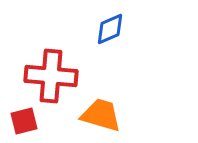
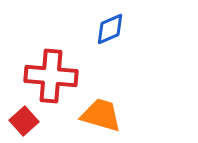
red square: rotated 28 degrees counterclockwise
